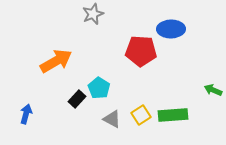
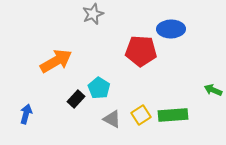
black rectangle: moved 1 px left
